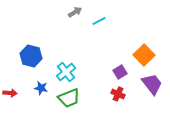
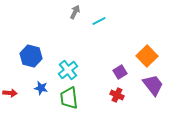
gray arrow: rotated 32 degrees counterclockwise
orange square: moved 3 px right, 1 px down
cyan cross: moved 2 px right, 2 px up
purple trapezoid: moved 1 px right, 1 px down
red cross: moved 1 px left, 1 px down
green trapezoid: rotated 105 degrees clockwise
